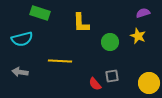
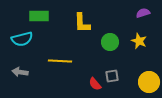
green rectangle: moved 1 px left, 3 px down; rotated 18 degrees counterclockwise
yellow L-shape: moved 1 px right
yellow star: moved 1 px right, 5 px down
yellow circle: moved 1 px up
